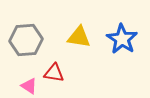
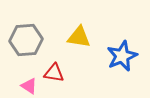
blue star: moved 17 px down; rotated 16 degrees clockwise
